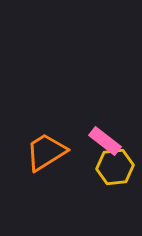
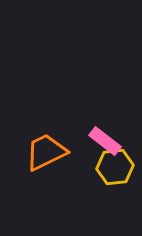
orange trapezoid: rotated 6 degrees clockwise
